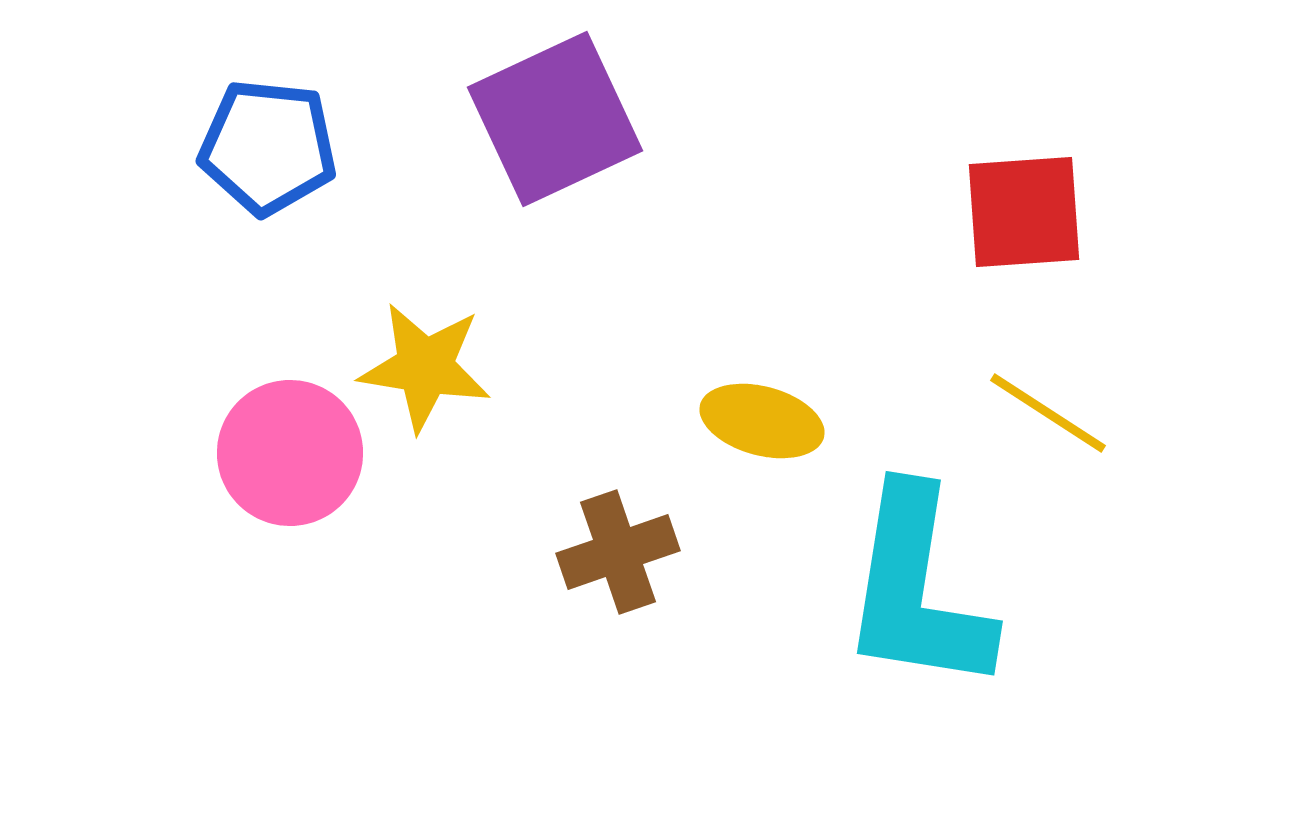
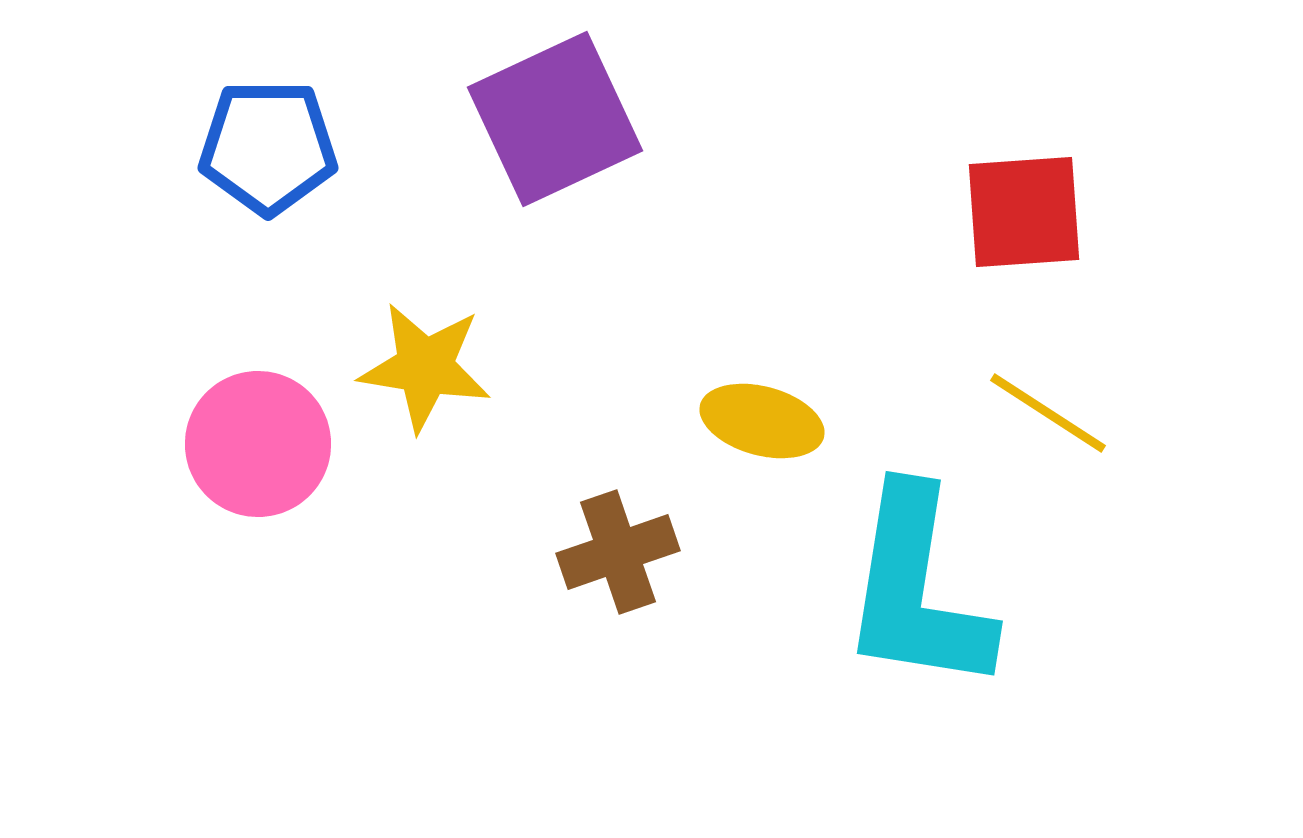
blue pentagon: rotated 6 degrees counterclockwise
pink circle: moved 32 px left, 9 px up
